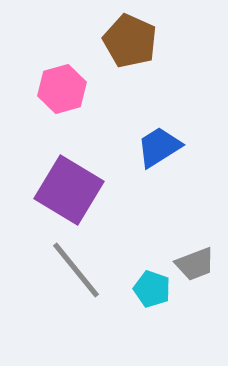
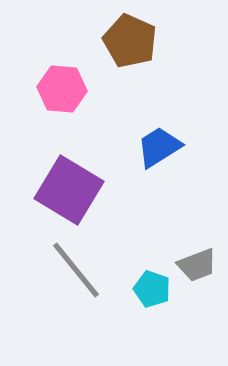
pink hexagon: rotated 21 degrees clockwise
gray trapezoid: moved 2 px right, 1 px down
